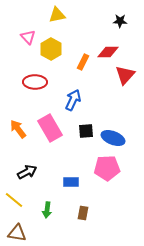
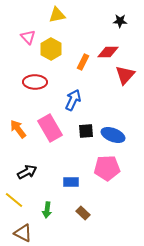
blue ellipse: moved 3 px up
brown rectangle: rotated 56 degrees counterclockwise
brown triangle: moved 6 px right; rotated 18 degrees clockwise
